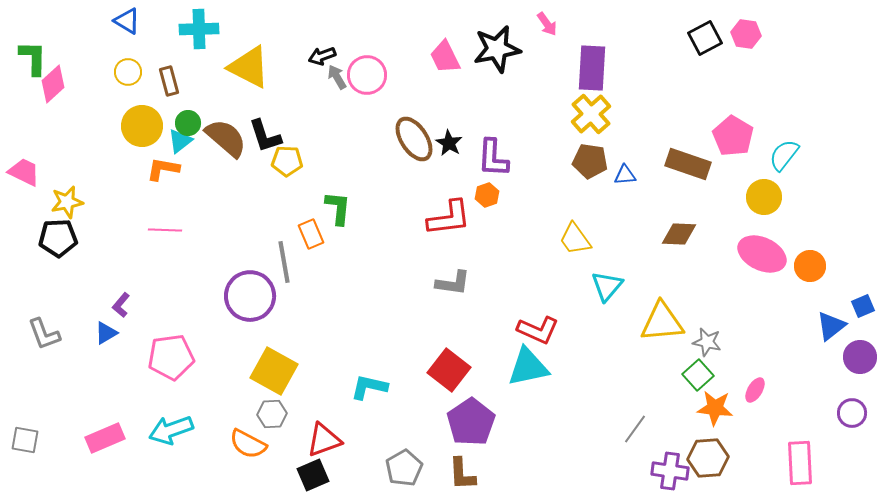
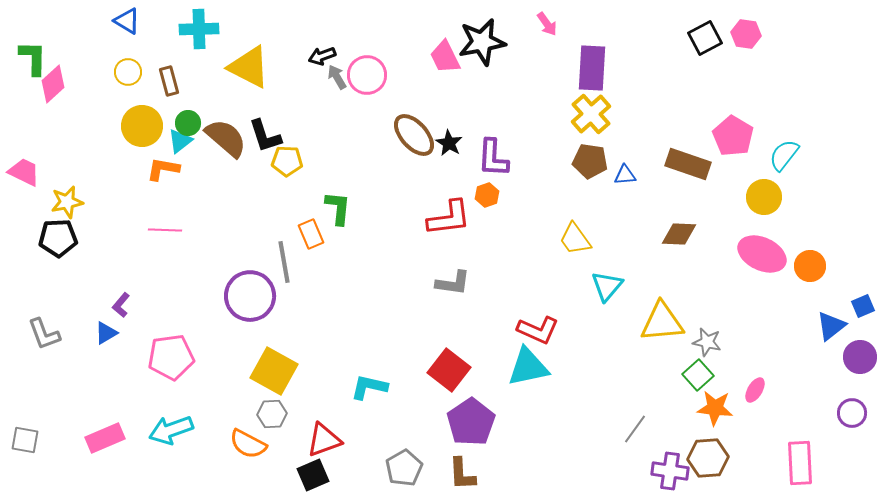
black star at (497, 49): moved 15 px left, 7 px up
brown ellipse at (414, 139): moved 4 px up; rotated 9 degrees counterclockwise
